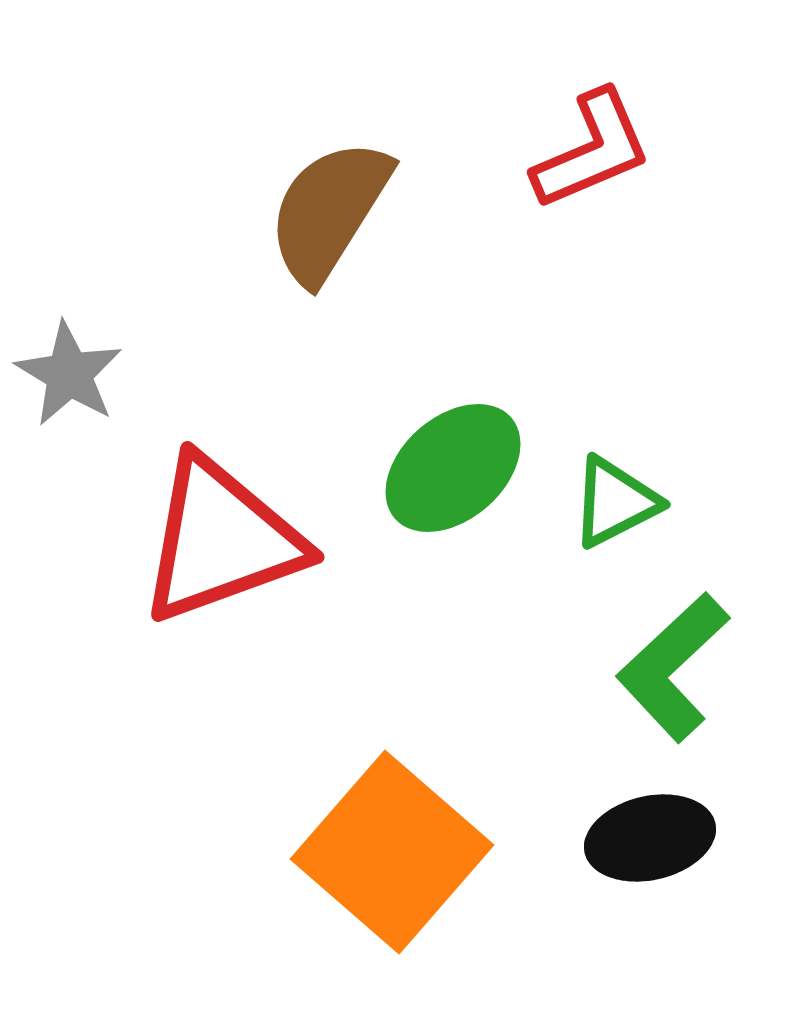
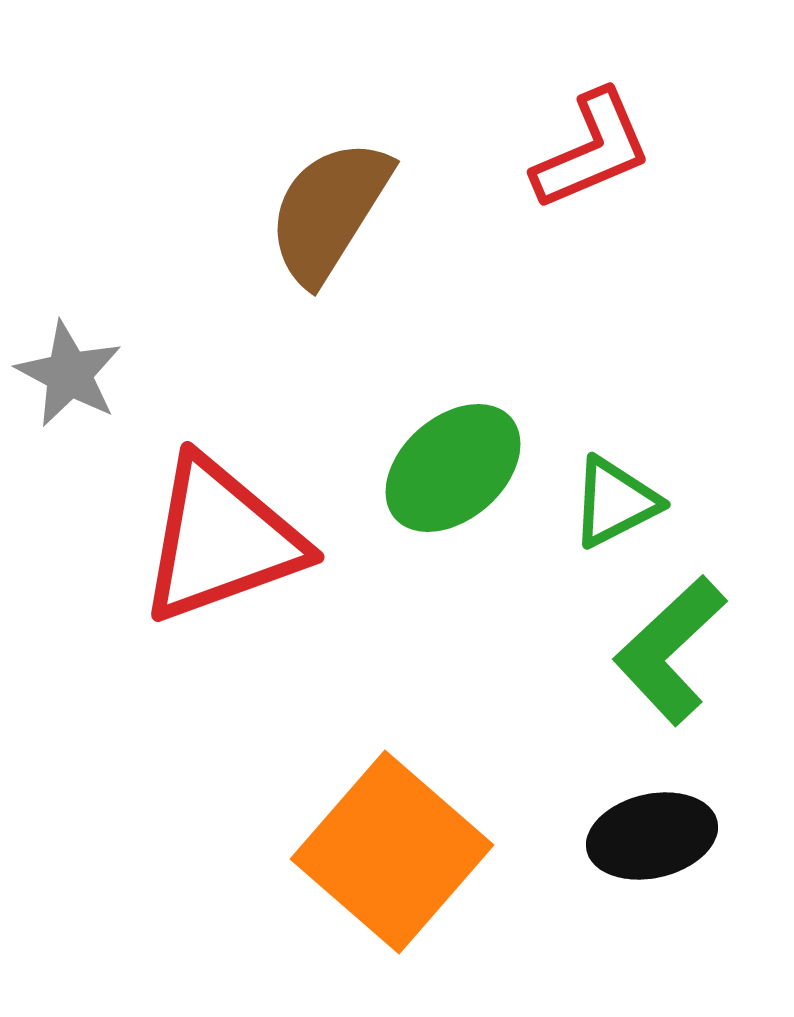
gray star: rotated 3 degrees counterclockwise
green L-shape: moved 3 px left, 17 px up
black ellipse: moved 2 px right, 2 px up
